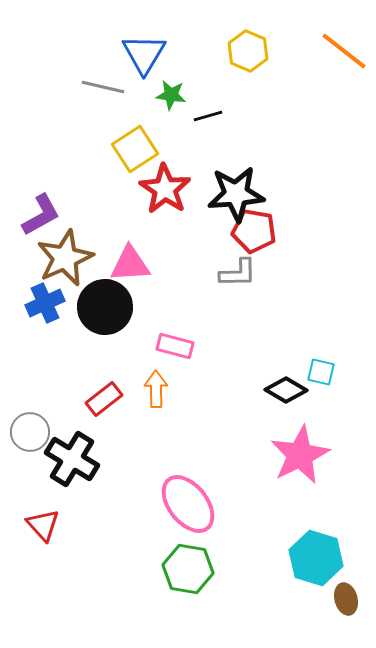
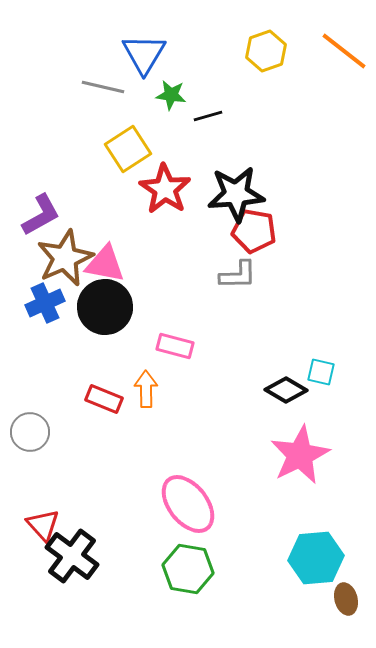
yellow hexagon: moved 18 px right; rotated 18 degrees clockwise
yellow square: moved 7 px left
pink triangle: moved 25 px left; rotated 15 degrees clockwise
gray L-shape: moved 2 px down
orange arrow: moved 10 px left
red rectangle: rotated 60 degrees clockwise
black cross: moved 97 px down; rotated 6 degrees clockwise
cyan hexagon: rotated 22 degrees counterclockwise
